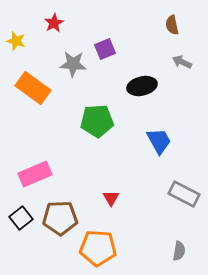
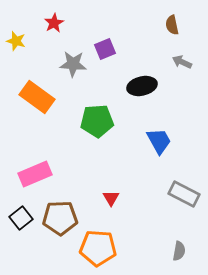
orange rectangle: moved 4 px right, 9 px down
